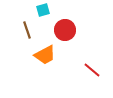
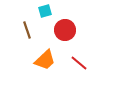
cyan square: moved 2 px right, 1 px down
orange trapezoid: moved 5 px down; rotated 15 degrees counterclockwise
red line: moved 13 px left, 7 px up
